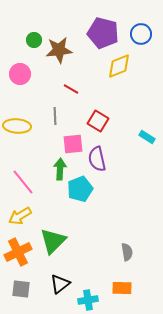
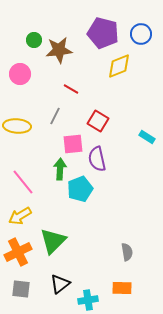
gray line: rotated 30 degrees clockwise
